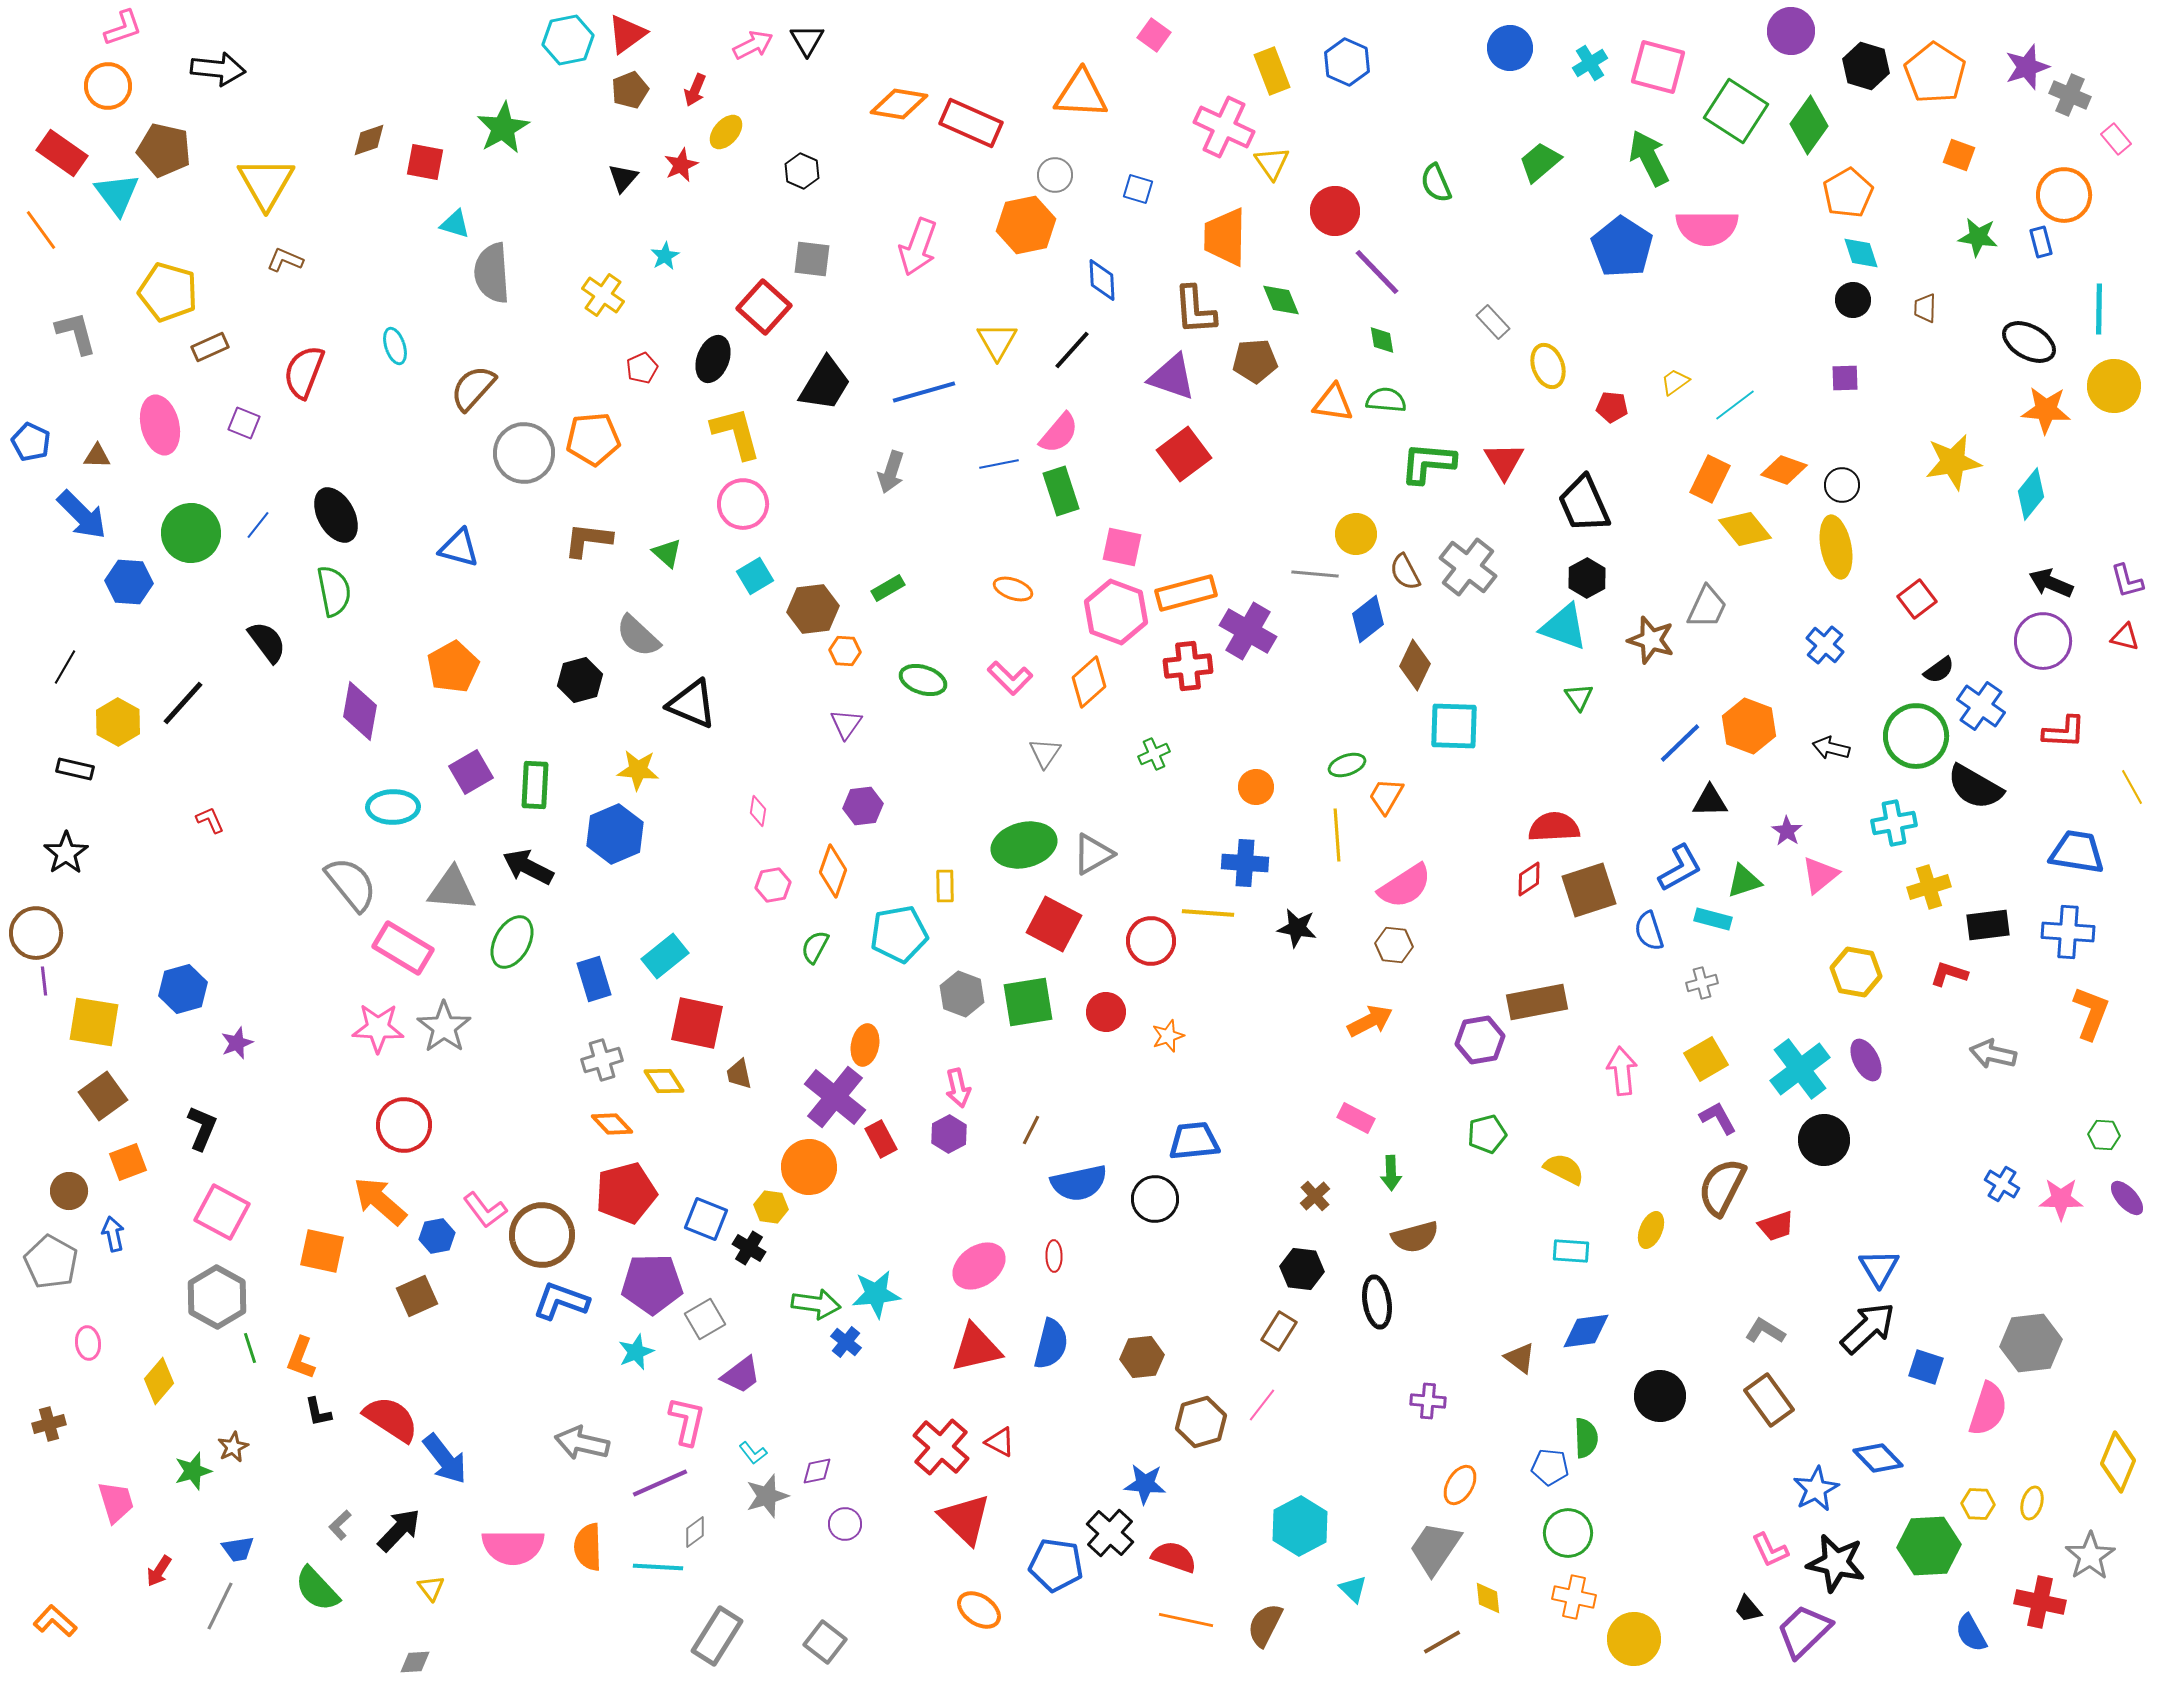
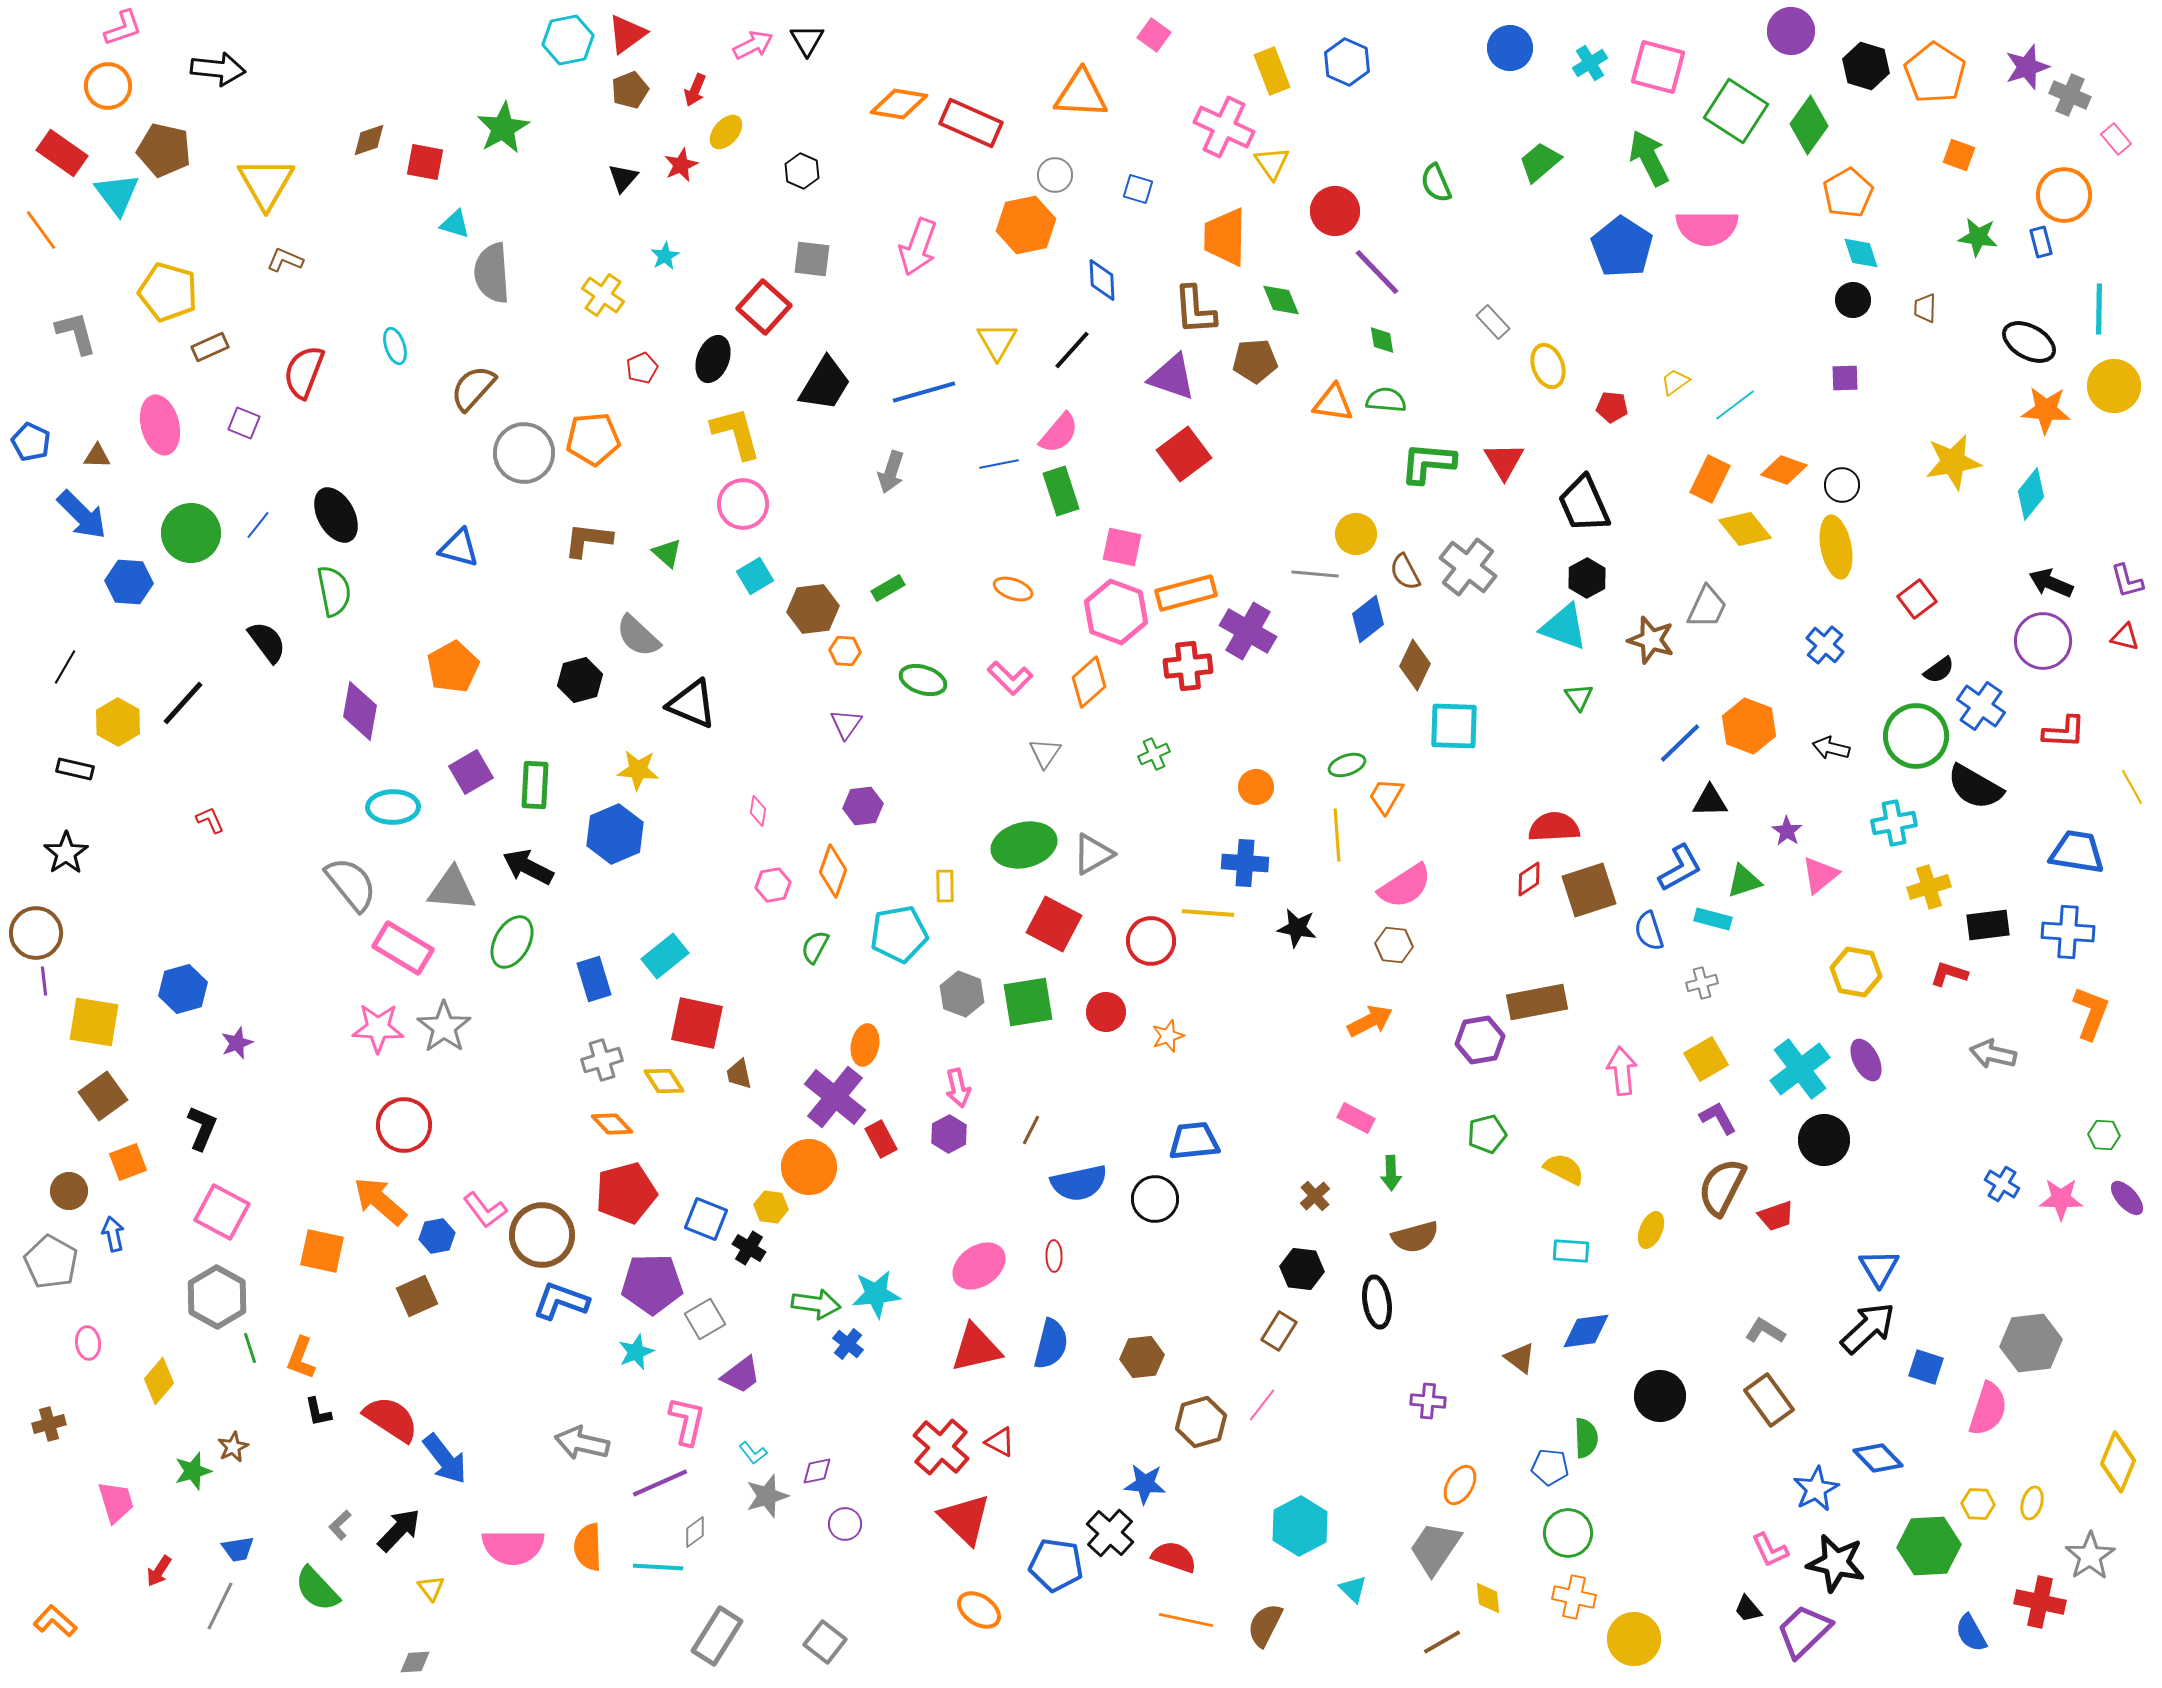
red trapezoid at (1776, 1226): moved 10 px up
blue cross at (846, 1342): moved 2 px right, 2 px down
